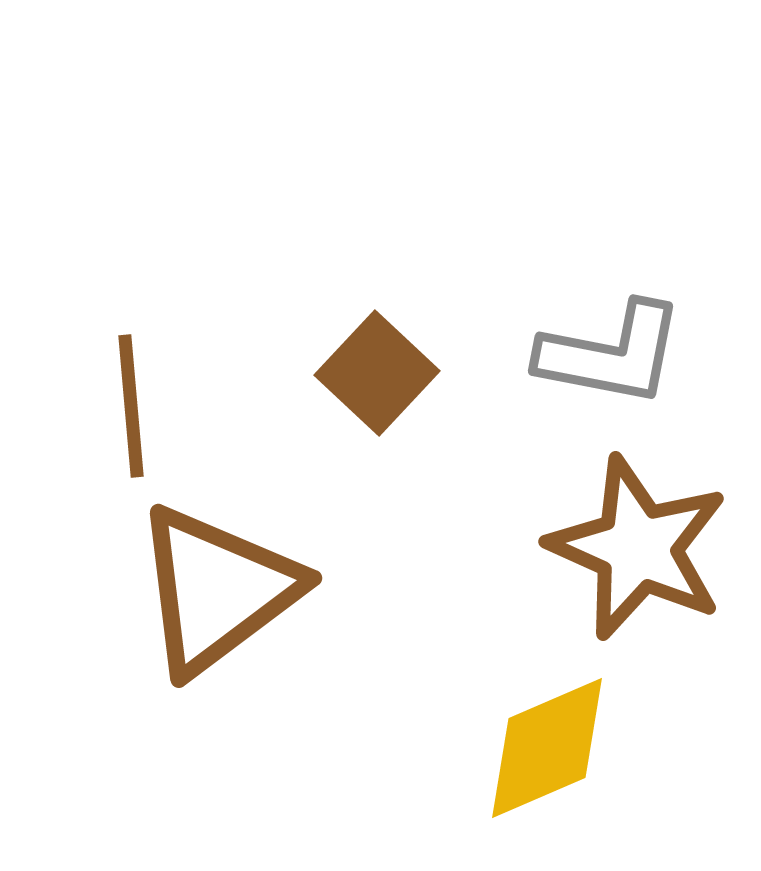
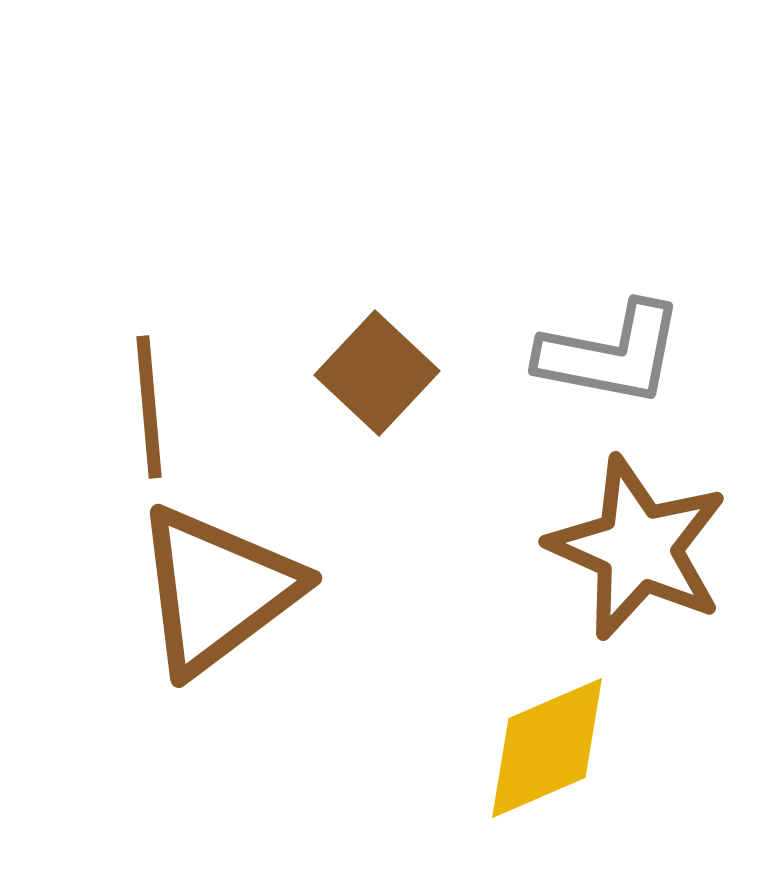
brown line: moved 18 px right, 1 px down
